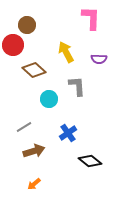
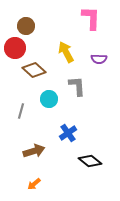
brown circle: moved 1 px left, 1 px down
red circle: moved 2 px right, 3 px down
gray line: moved 3 px left, 16 px up; rotated 42 degrees counterclockwise
